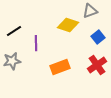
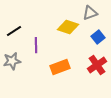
gray triangle: moved 2 px down
yellow diamond: moved 2 px down
purple line: moved 2 px down
